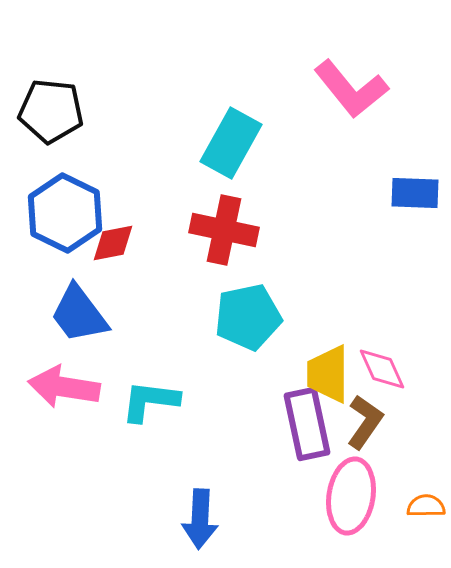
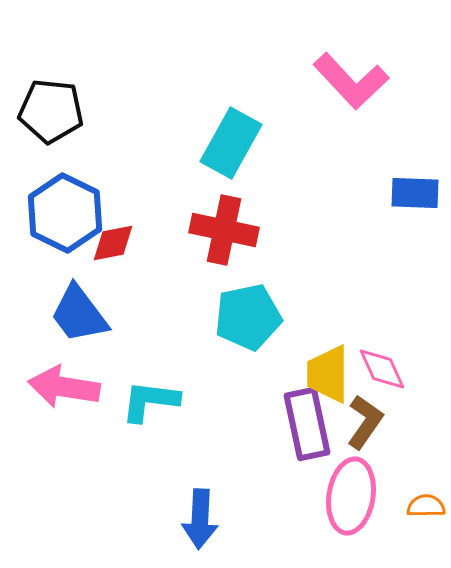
pink L-shape: moved 8 px up; rotated 4 degrees counterclockwise
